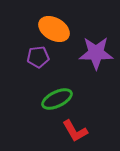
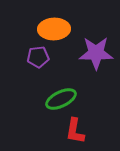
orange ellipse: rotated 32 degrees counterclockwise
green ellipse: moved 4 px right
red L-shape: rotated 40 degrees clockwise
